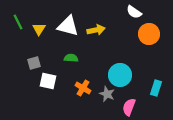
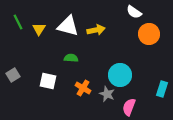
gray square: moved 21 px left, 12 px down; rotated 16 degrees counterclockwise
cyan rectangle: moved 6 px right, 1 px down
